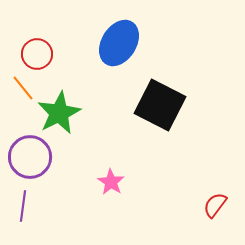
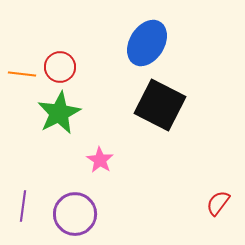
blue ellipse: moved 28 px right
red circle: moved 23 px right, 13 px down
orange line: moved 1 px left, 14 px up; rotated 44 degrees counterclockwise
purple circle: moved 45 px right, 57 px down
pink star: moved 11 px left, 22 px up
red semicircle: moved 3 px right, 2 px up
